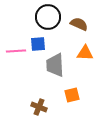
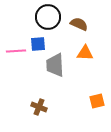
orange square: moved 25 px right, 6 px down
